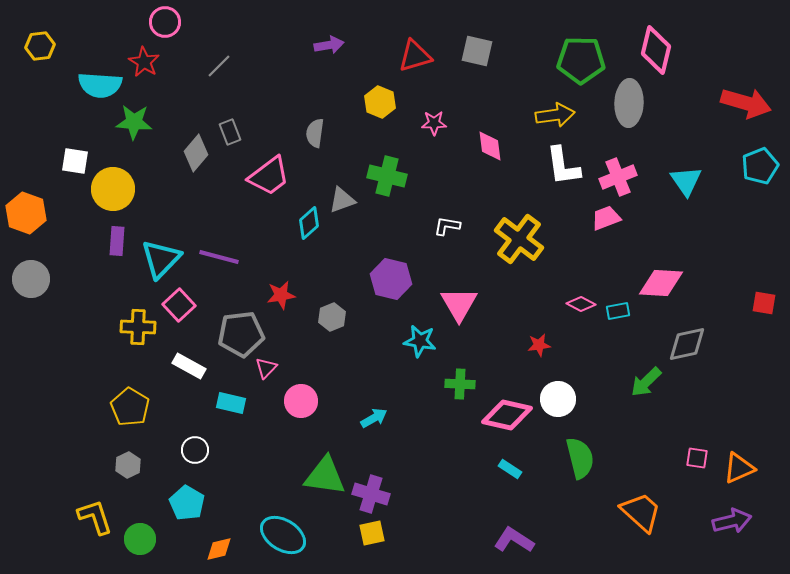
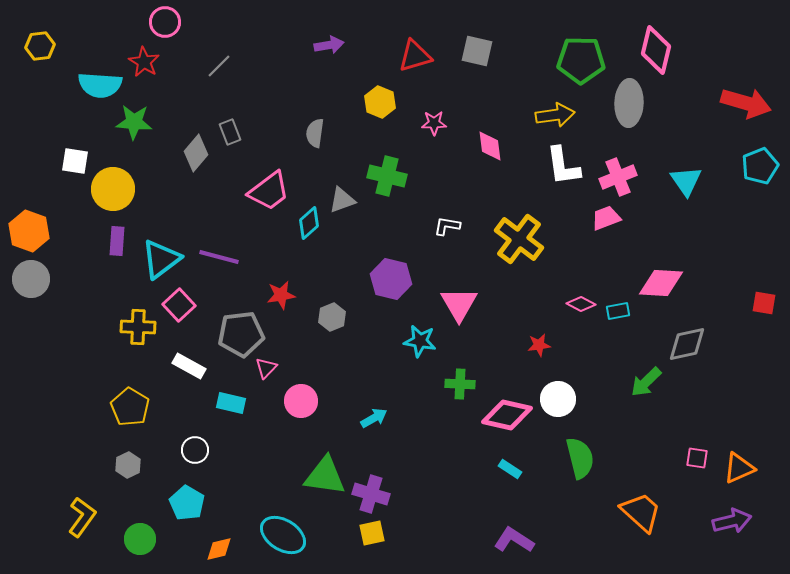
pink trapezoid at (269, 176): moved 15 px down
orange hexagon at (26, 213): moved 3 px right, 18 px down
cyan triangle at (161, 259): rotated 9 degrees clockwise
yellow L-shape at (95, 517): moved 13 px left; rotated 54 degrees clockwise
